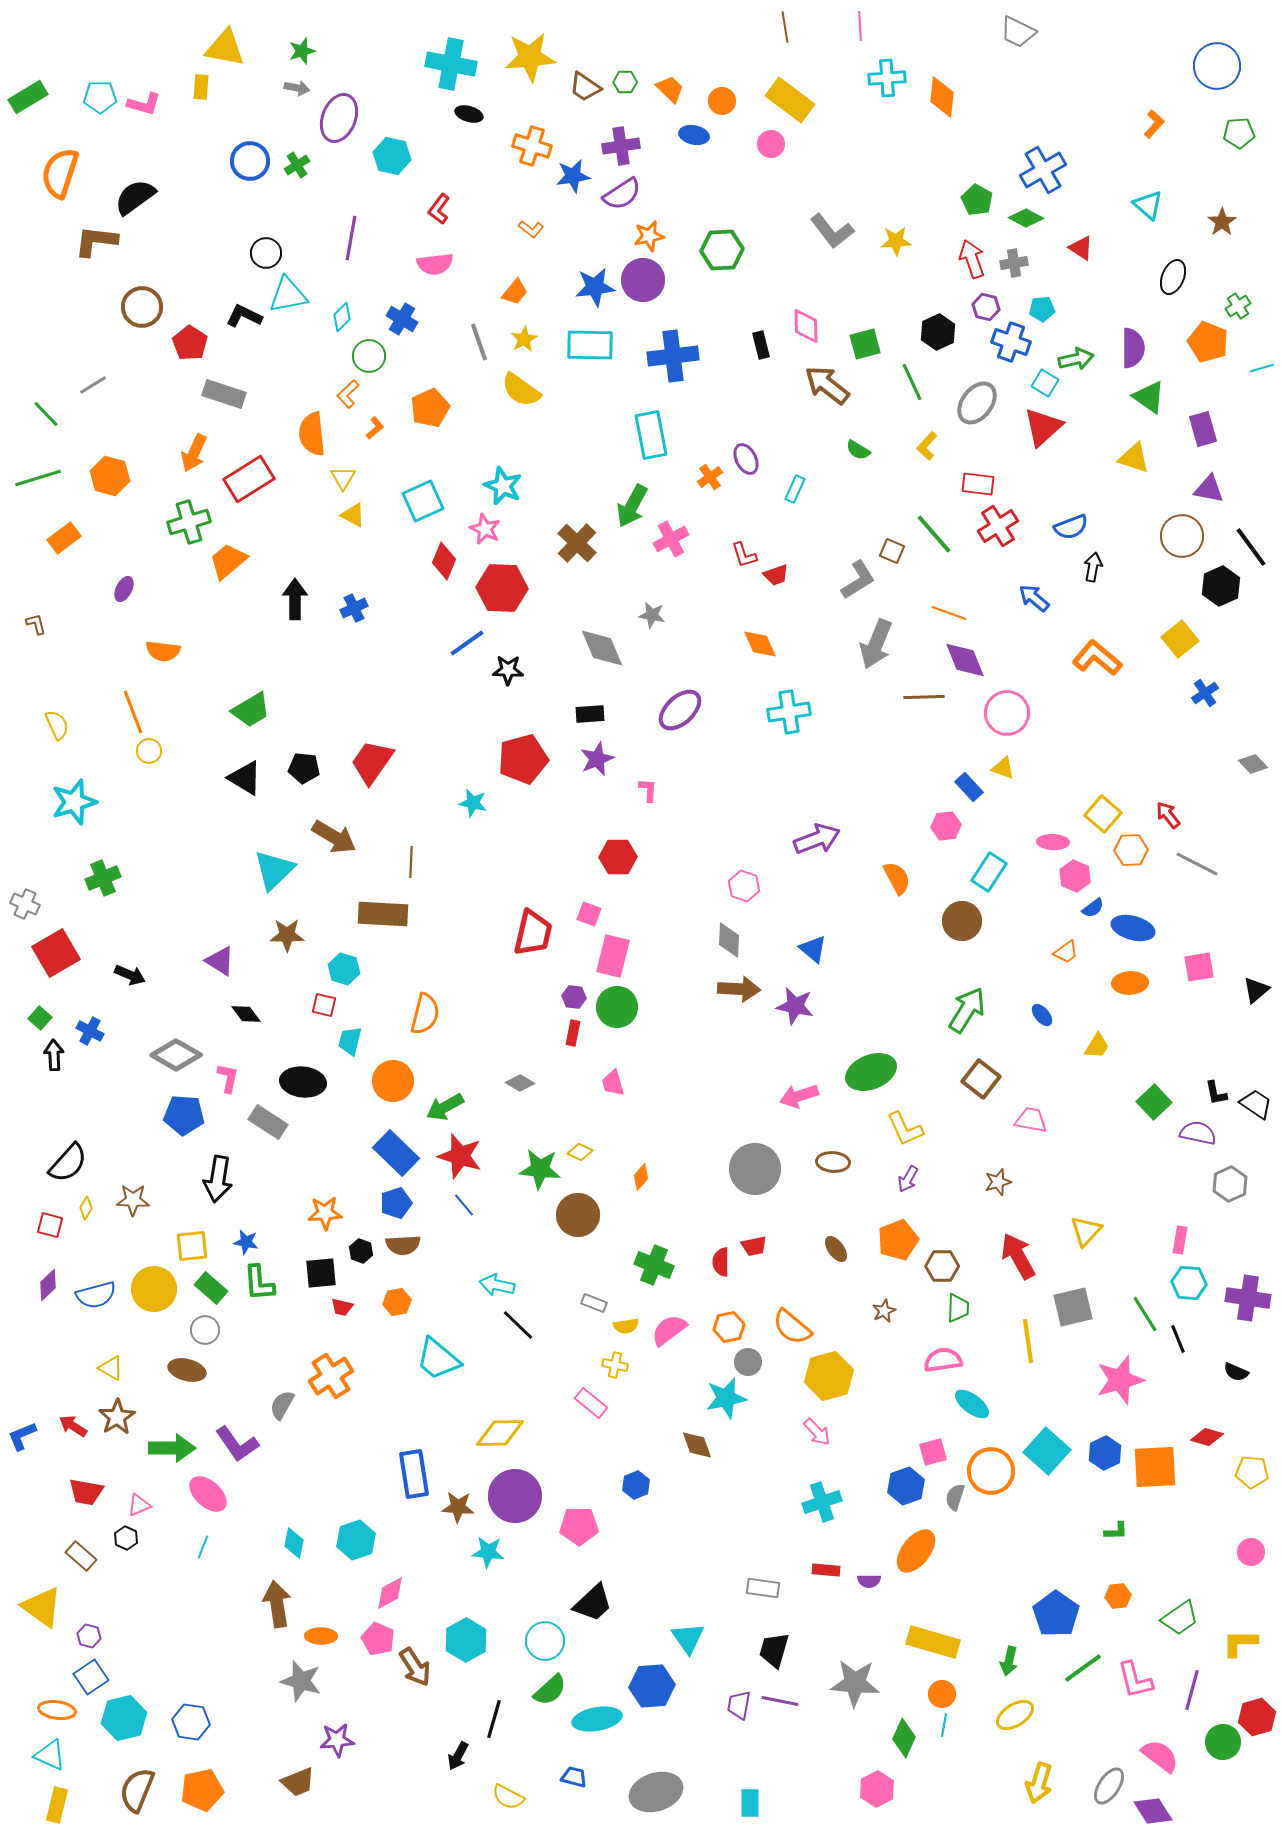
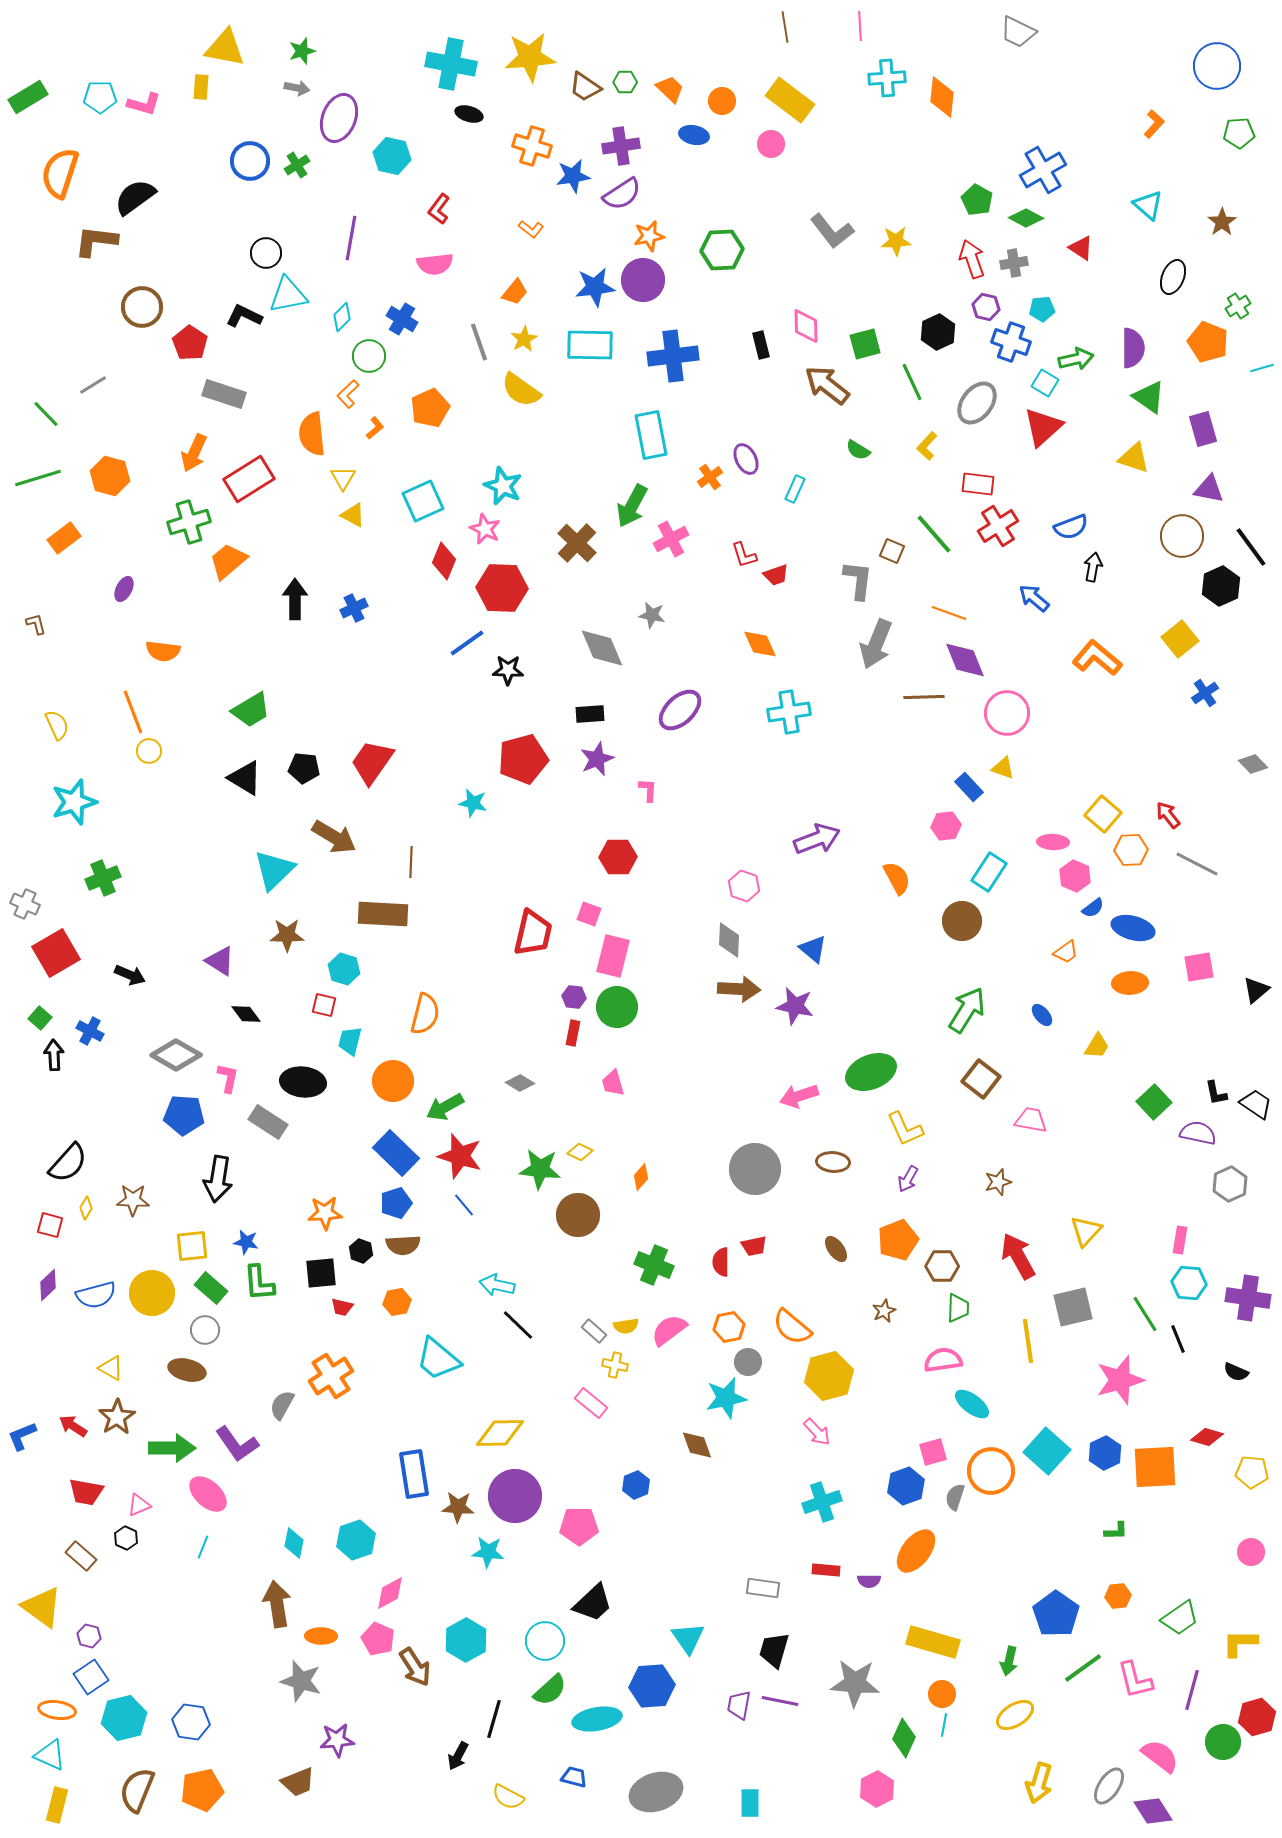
gray L-shape at (858, 580): rotated 51 degrees counterclockwise
yellow circle at (154, 1289): moved 2 px left, 4 px down
gray rectangle at (594, 1303): moved 28 px down; rotated 20 degrees clockwise
